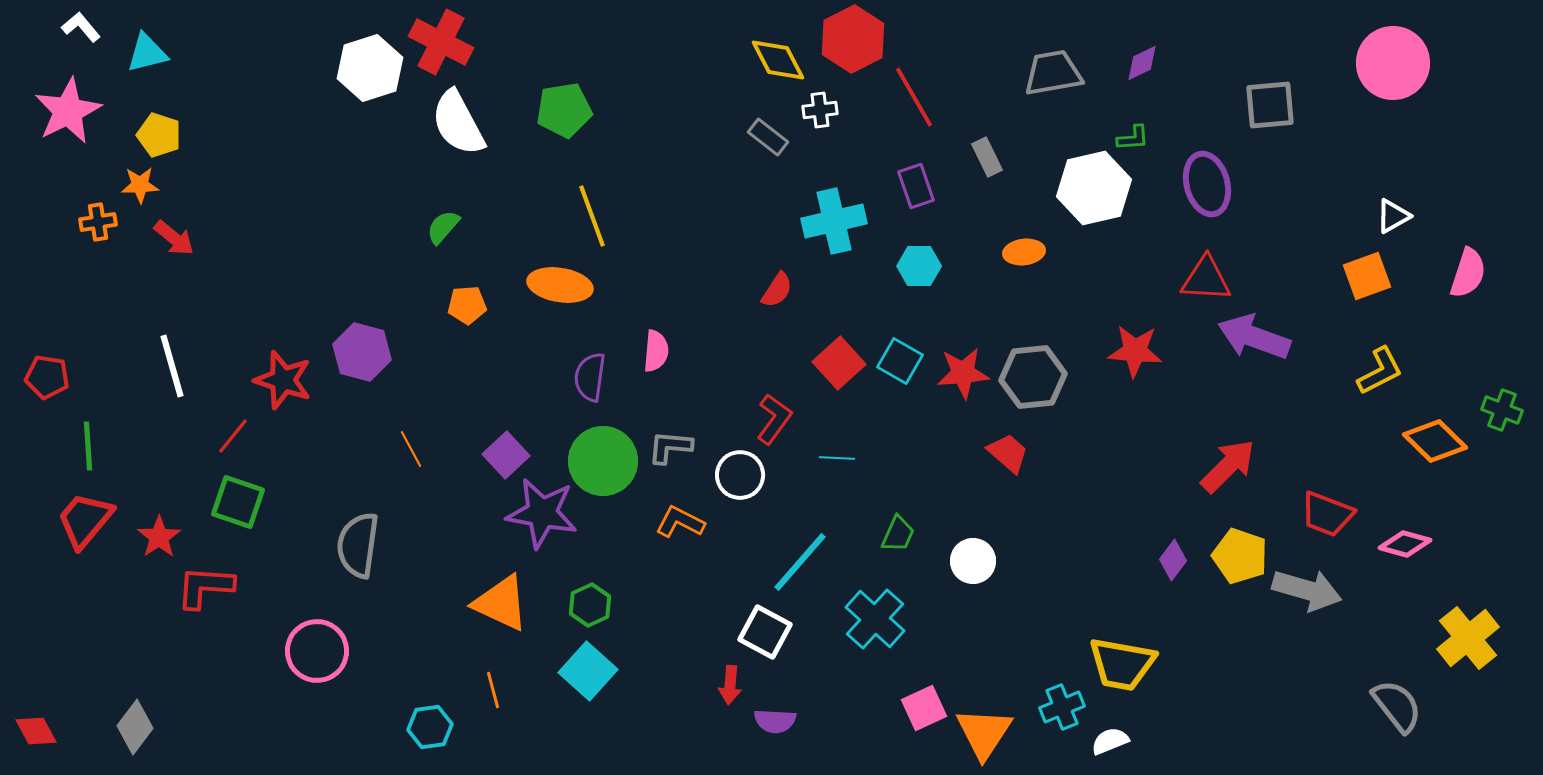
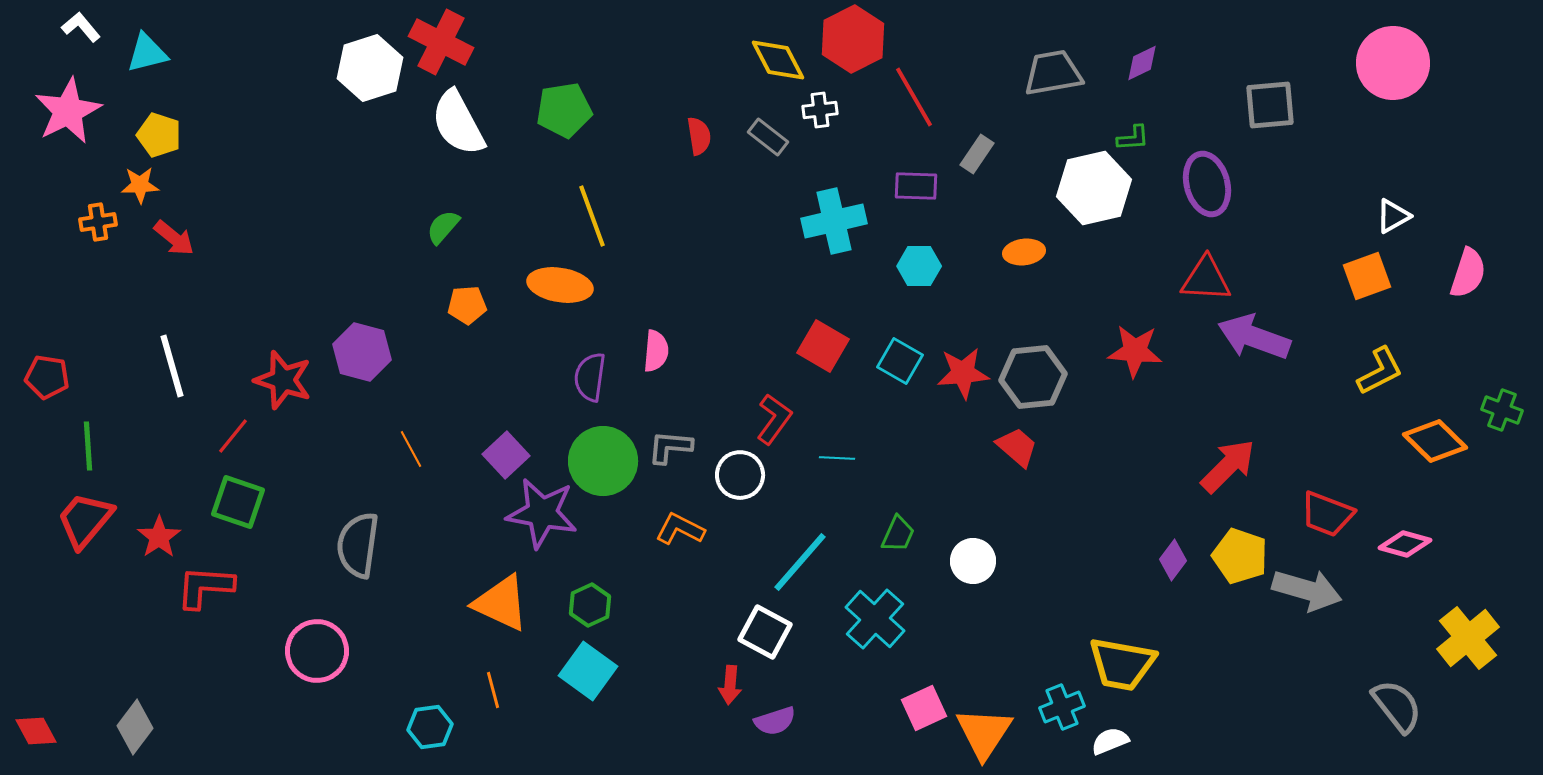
gray rectangle at (987, 157): moved 10 px left, 3 px up; rotated 60 degrees clockwise
purple rectangle at (916, 186): rotated 69 degrees counterclockwise
red semicircle at (777, 290): moved 78 px left, 154 px up; rotated 42 degrees counterclockwise
red square at (839, 363): moved 16 px left, 17 px up; rotated 18 degrees counterclockwise
red trapezoid at (1008, 453): moved 9 px right, 6 px up
orange L-shape at (680, 522): moved 7 px down
cyan square at (588, 671): rotated 6 degrees counterclockwise
purple semicircle at (775, 721): rotated 21 degrees counterclockwise
